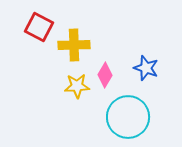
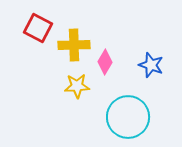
red square: moved 1 px left, 1 px down
blue star: moved 5 px right, 3 px up
pink diamond: moved 13 px up
